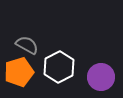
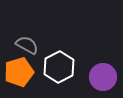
purple circle: moved 2 px right
